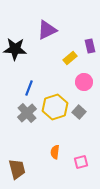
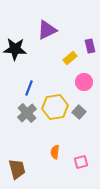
yellow hexagon: rotated 10 degrees clockwise
